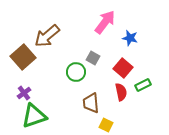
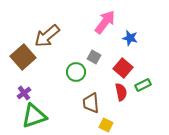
gray square: moved 1 px right, 1 px up
